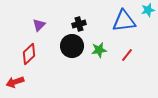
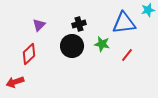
blue triangle: moved 2 px down
green star: moved 3 px right, 6 px up; rotated 21 degrees clockwise
